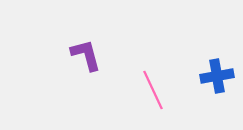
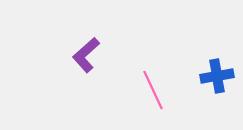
purple L-shape: rotated 117 degrees counterclockwise
